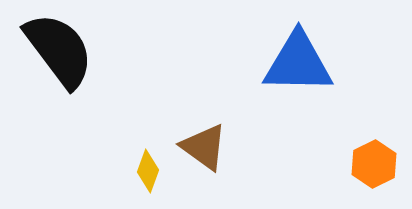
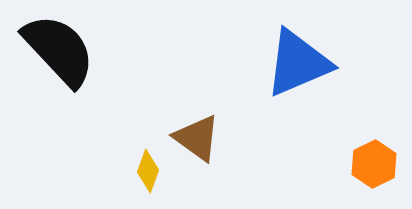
black semicircle: rotated 6 degrees counterclockwise
blue triangle: rotated 24 degrees counterclockwise
brown triangle: moved 7 px left, 9 px up
